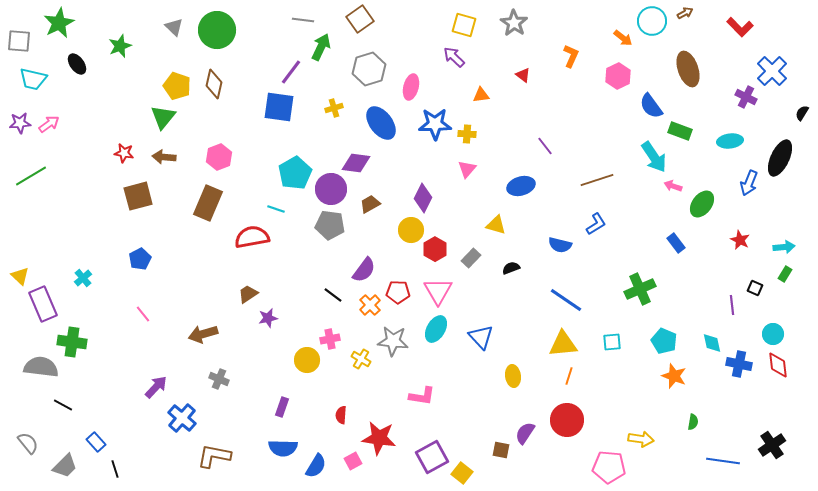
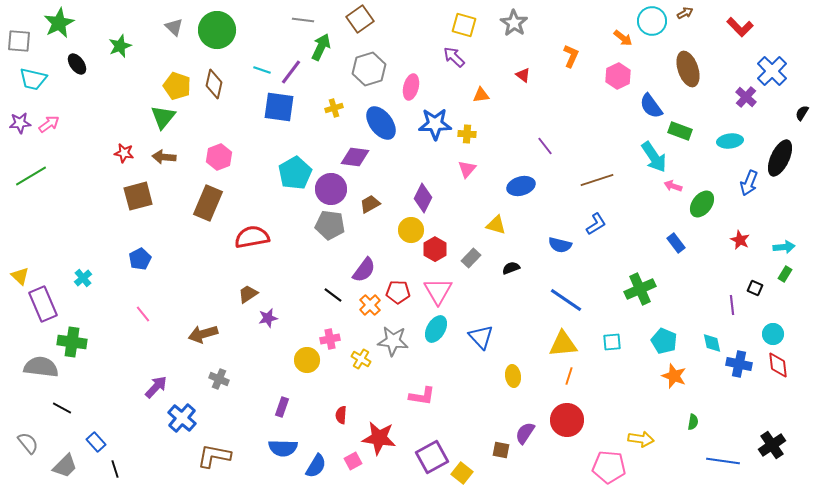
purple cross at (746, 97): rotated 15 degrees clockwise
purple diamond at (356, 163): moved 1 px left, 6 px up
cyan line at (276, 209): moved 14 px left, 139 px up
black line at (63, 405): moved 1 px left, 3 px down
